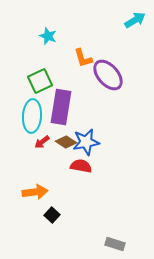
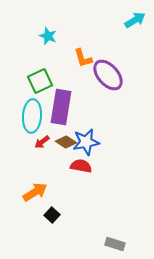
orange arrow: rotated 25 degrees counterclockwise
